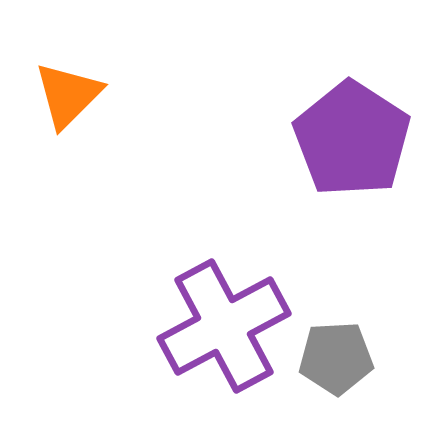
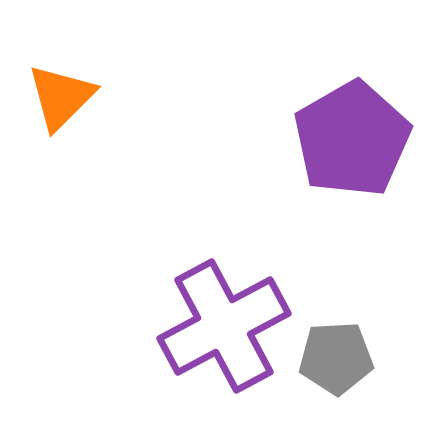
orange triangle: moved 7 px left, 2 px down
purple pentagon: rotated 9 degrees clockwise
